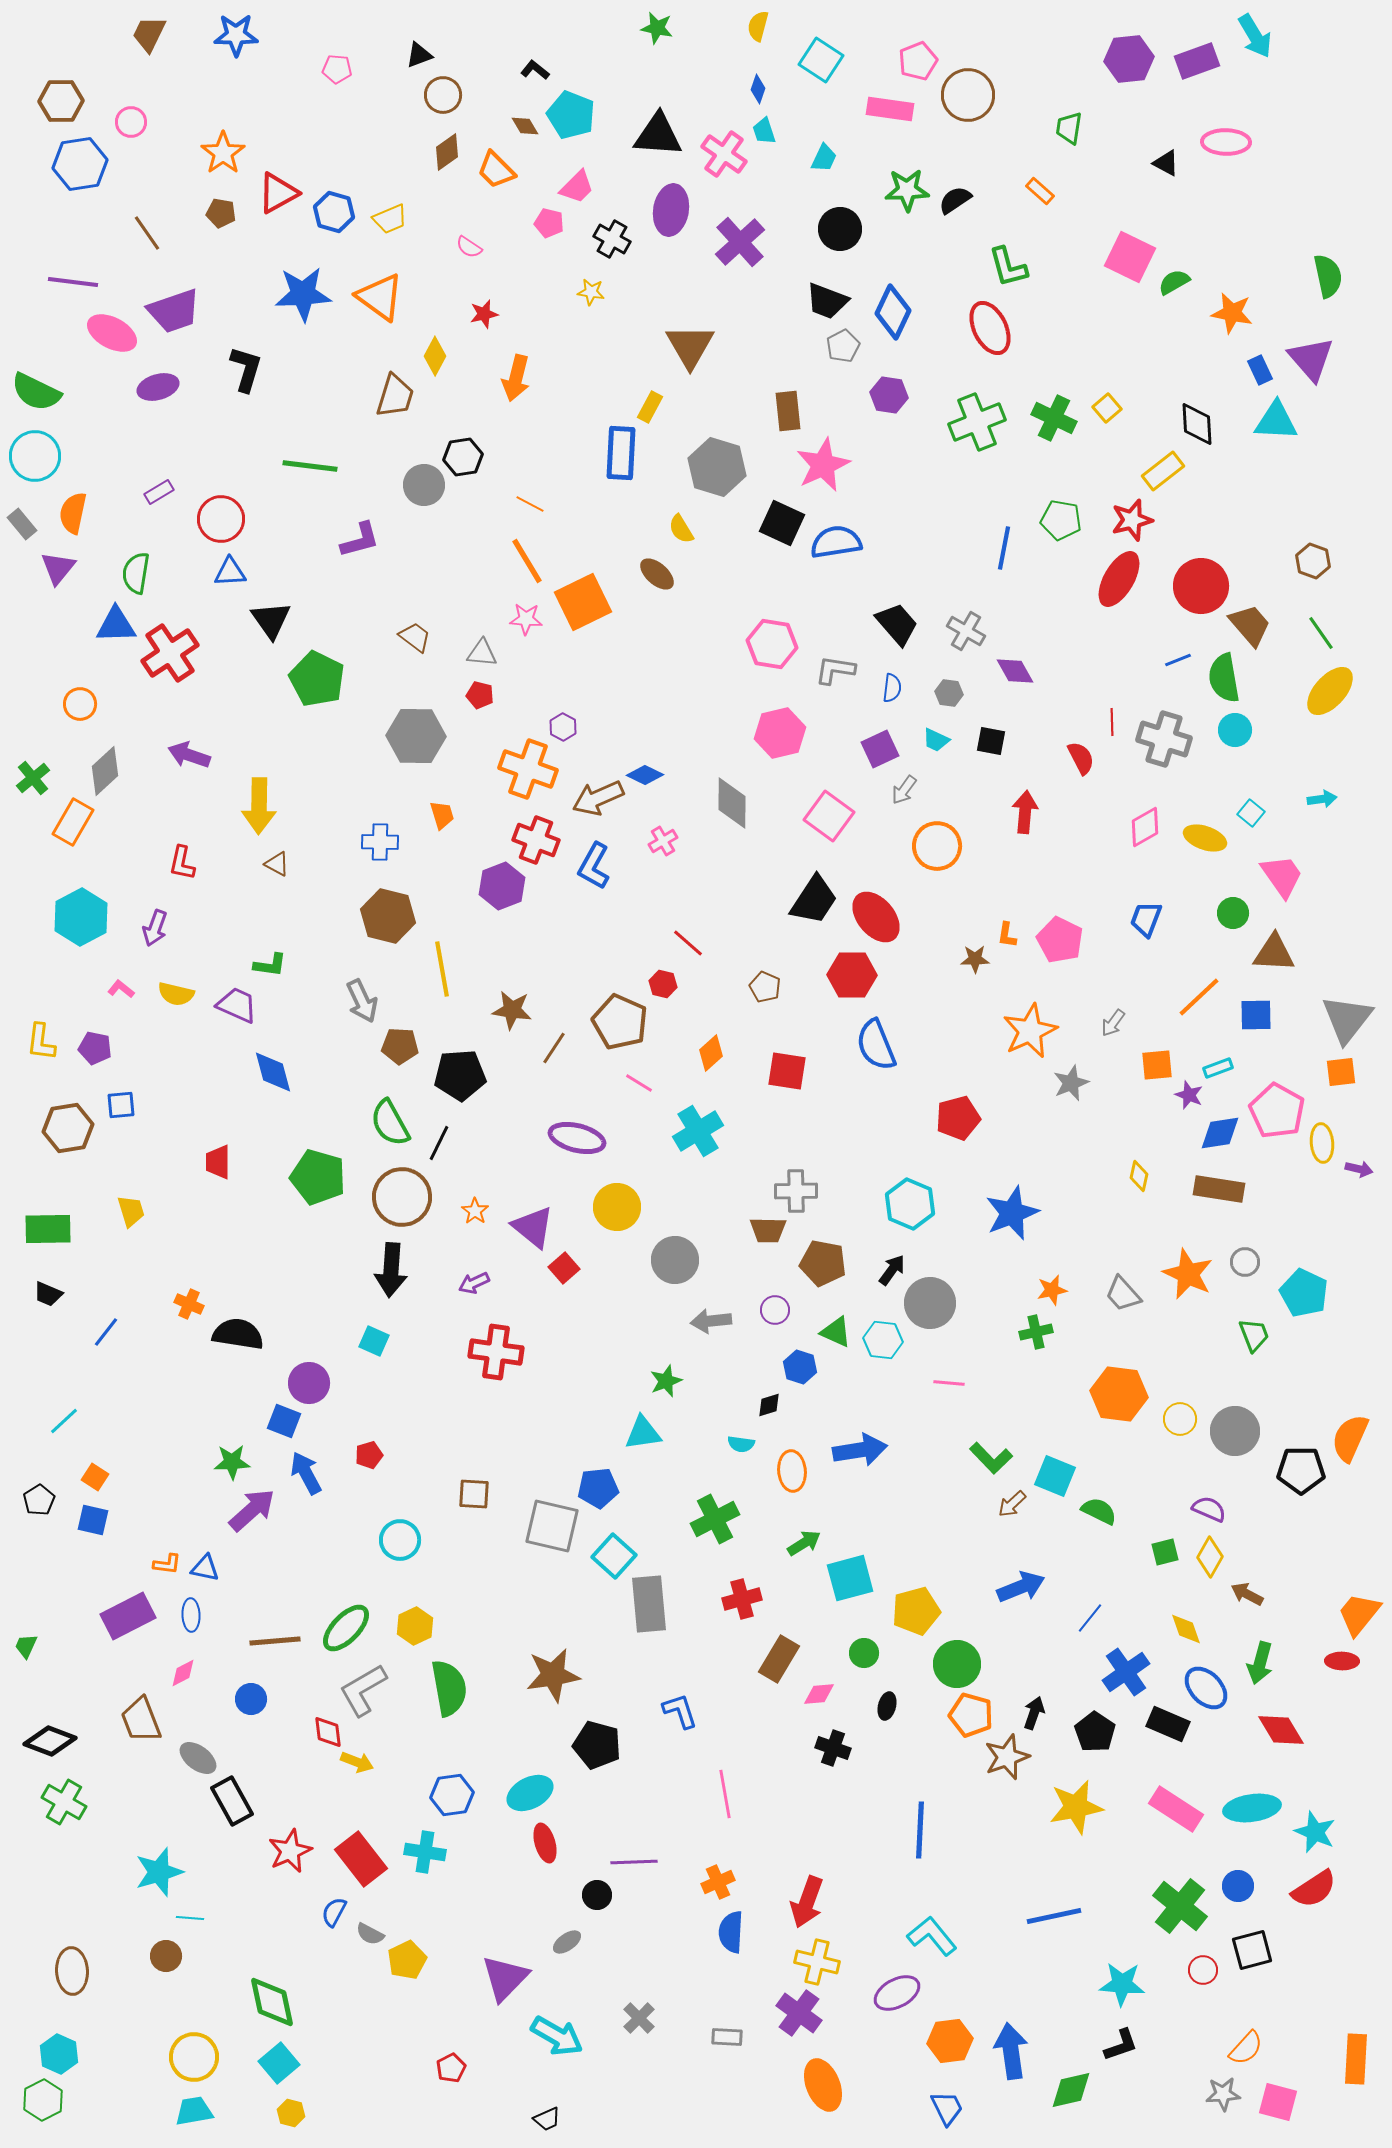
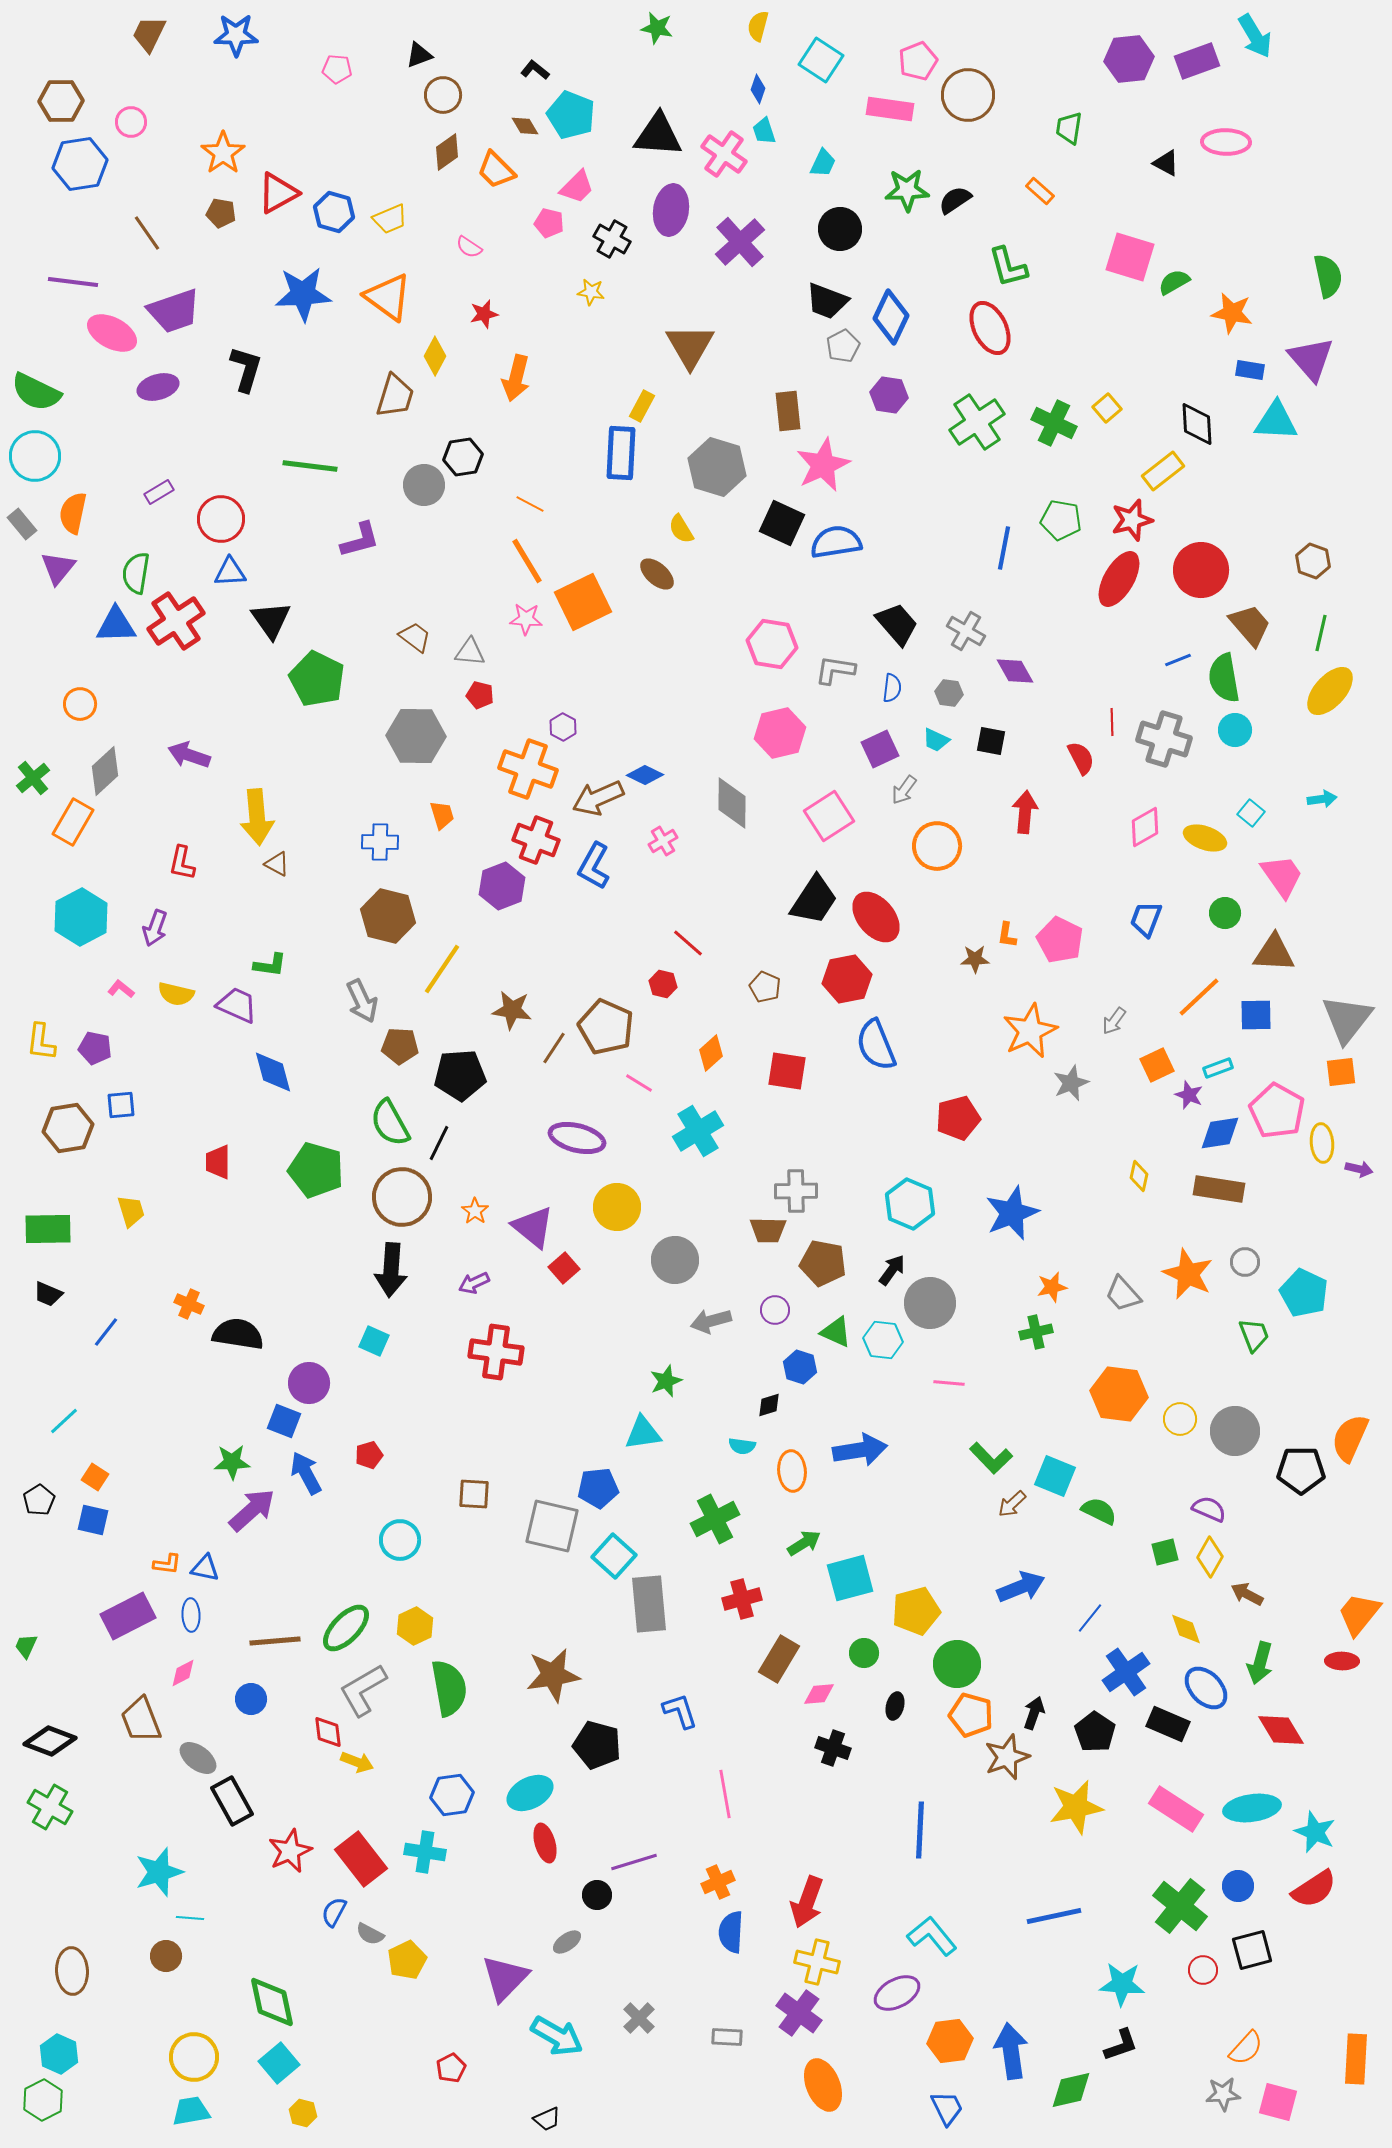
cyan trapezoid at (824, 158): moved 1 px left, 5 px down
pink square at (1130, 257): rotated 9 degrees counterclockwise
orange triangle at (380, 297): moved 8 px right
blue diamond at (893, 312): moved 2 px left, 5 px down
blue rectangle at (1260, 370): moved 10 px left; rotated 56 degrees counterclockwise
yellow rectangle at (650, 407): moved 8 px left, 1 px up
green cross at (1054, 418): moved 5 px down
green cross at (977, 422): rotated 12 degrees counterclockwise
red circle at (1201, 586): moved 16 px up
green line at (1321, 633): rotated 48 degrees clockwise
red cross at (170, 653): moved 6 px right, 32 px up
gray triangle at (482, 653): moved 12 px left, 1 px up
yellow arrow at (259, 806): moved 2 px left, 11 px down; rotated 6 degrees counterclockwise
pink square at (829, 816): rotated 21 degrees clockwise
green circle at (1233, 913): moved 8 px left
yellow line at (442, 969): rotated 44 degrees clockwise
red hexagon at (852, 975): moved 5 px left, 4 px down; rotated 12 degrees counterclockwise
brown pentagon at (620, 1022): moved 14 px left, 5 px down
gray arrow at (1113, 1023): moved 1 px right, 2 px up
orange square at (1157, 1065): rotated 20 degrees counterclockwise
green pentagon at (318, 1177): moved 2 px left, 7 px up
orange star at (1052, 1290): moved 3 px up
gray arrow at (711, 1321): rotated 9 degrees counterclockwise
cyan semicircle at (741, 1444): moved 1 px right, 2 px down
black ellipse at (887, 1706): moved 8 px right
green cross at (64, 1802): moved 14 px left, 5 px down
purple line at (634, 1862): rotated 15 degrees counterclockwise
cyan trapezoid at (194, 2111): moved 3 px left
yellow hexagon at (291, 2113): moved 12 px right
